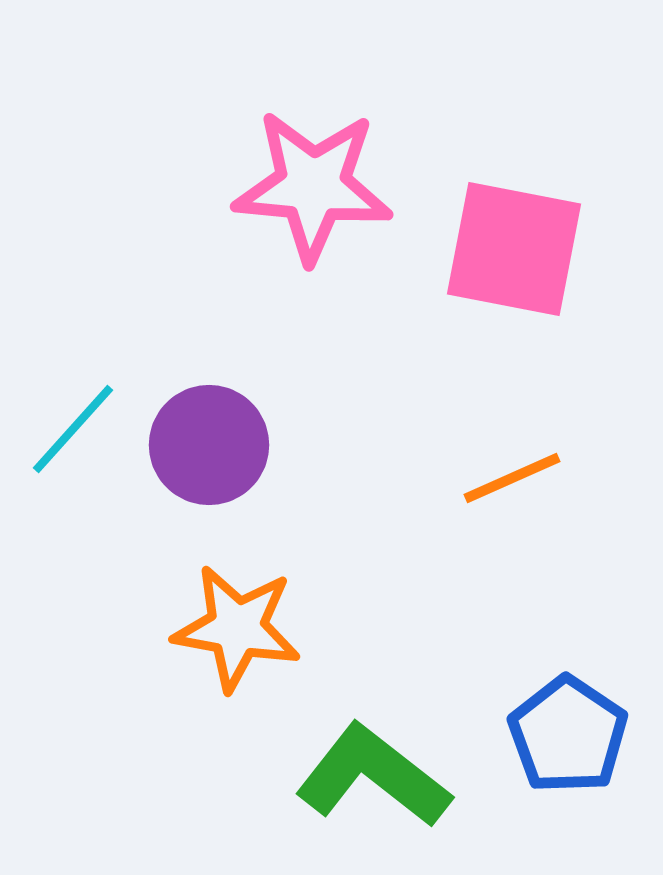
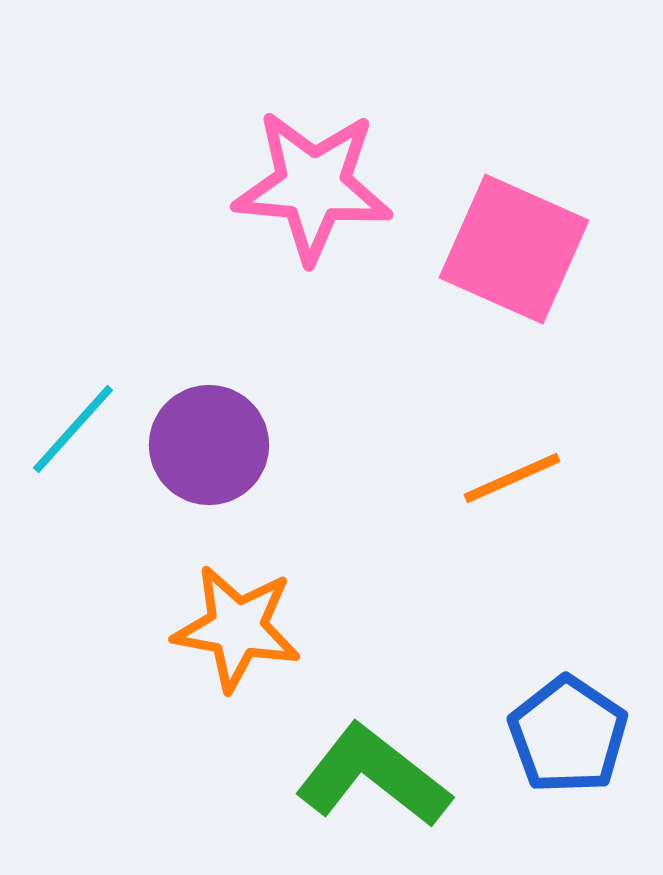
pink square: rotated 13 degrees clockwise
